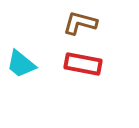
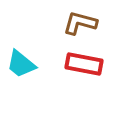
red rectangle: moved 1 px right
